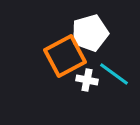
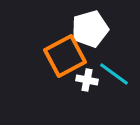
white pentagon: moved 4 px up
